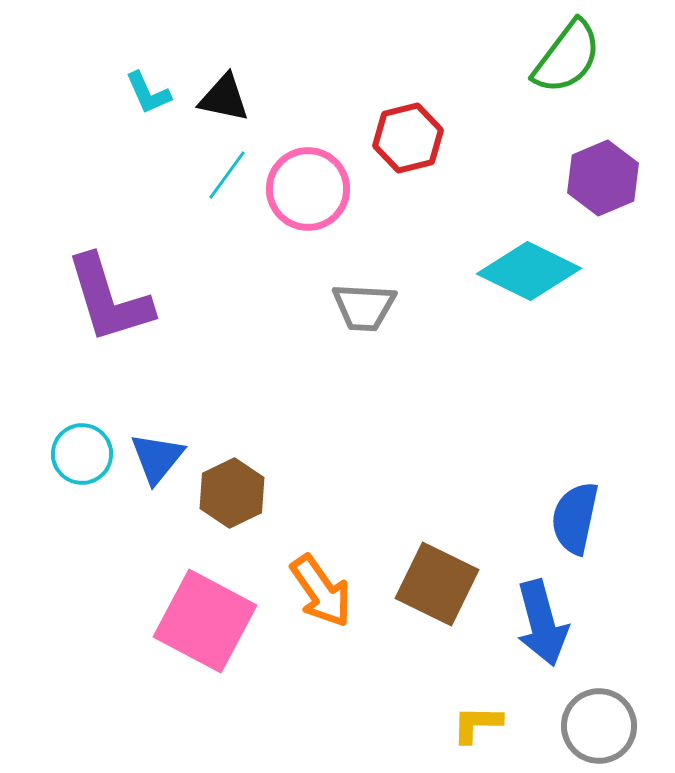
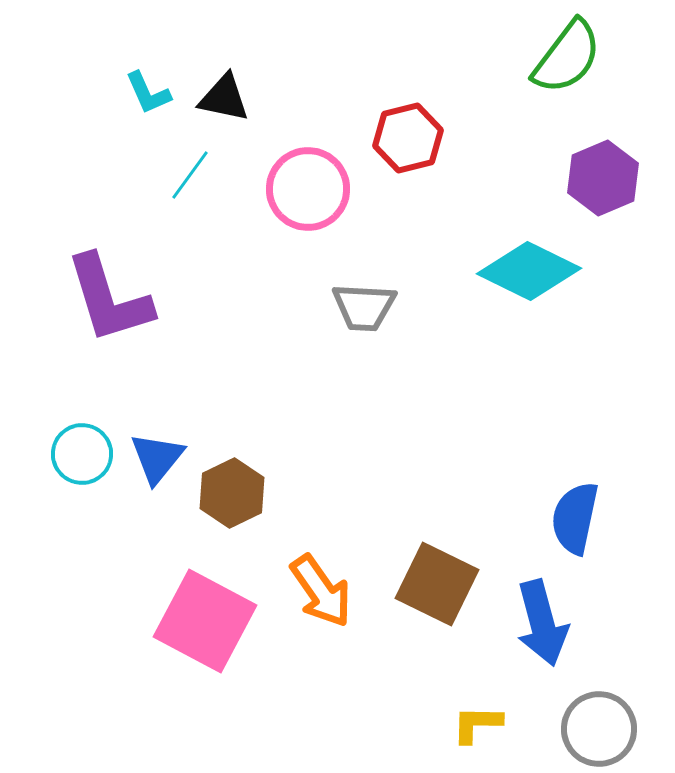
cyan line: moved 37 px left
gray circle: moved 3 px down
